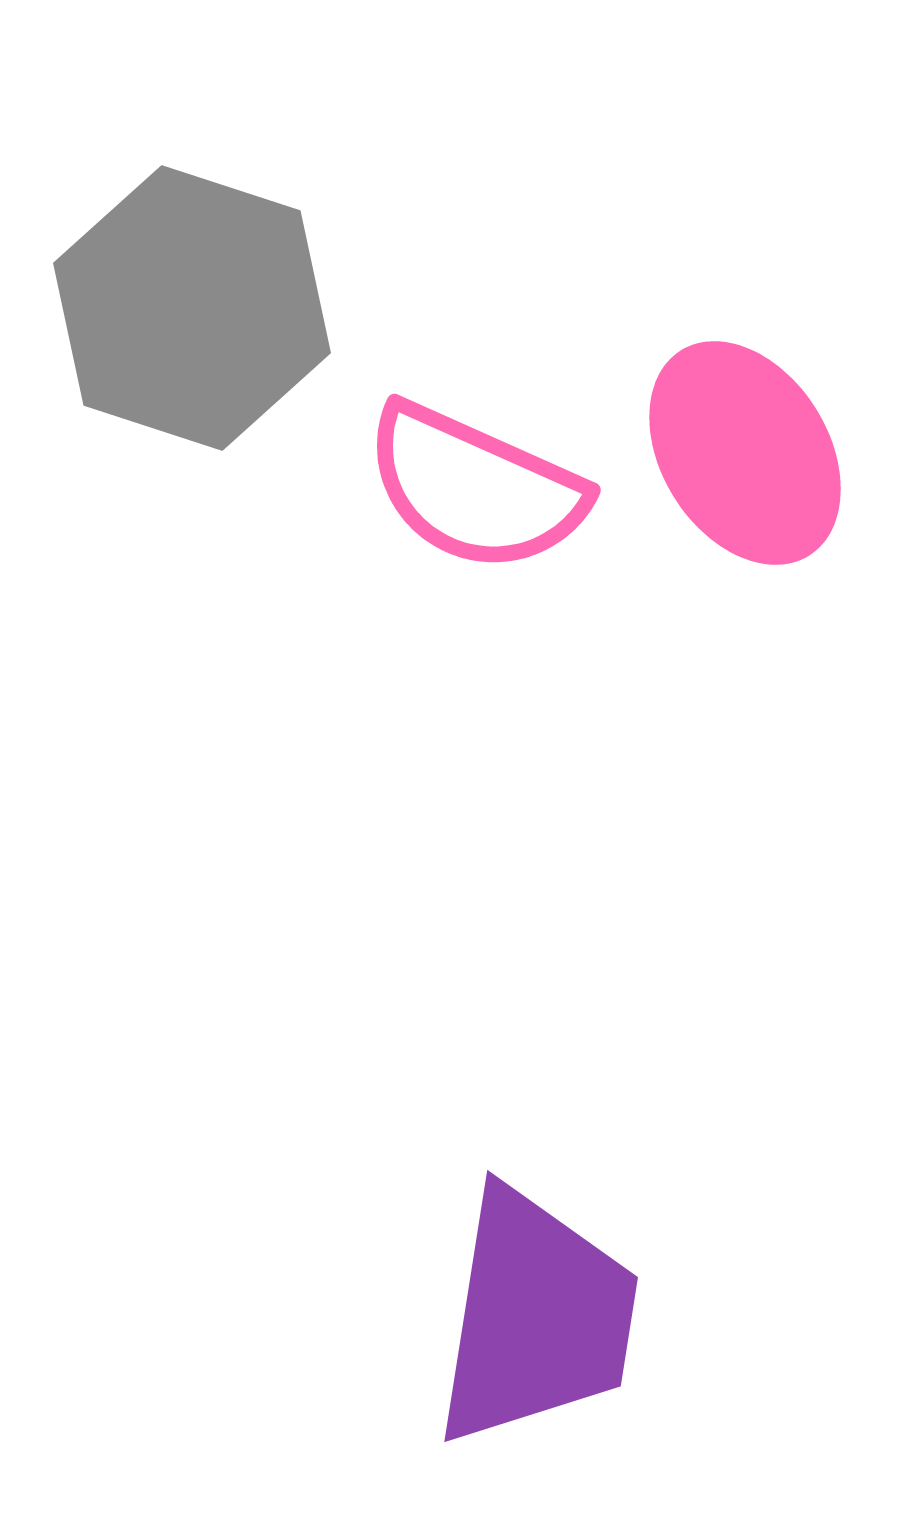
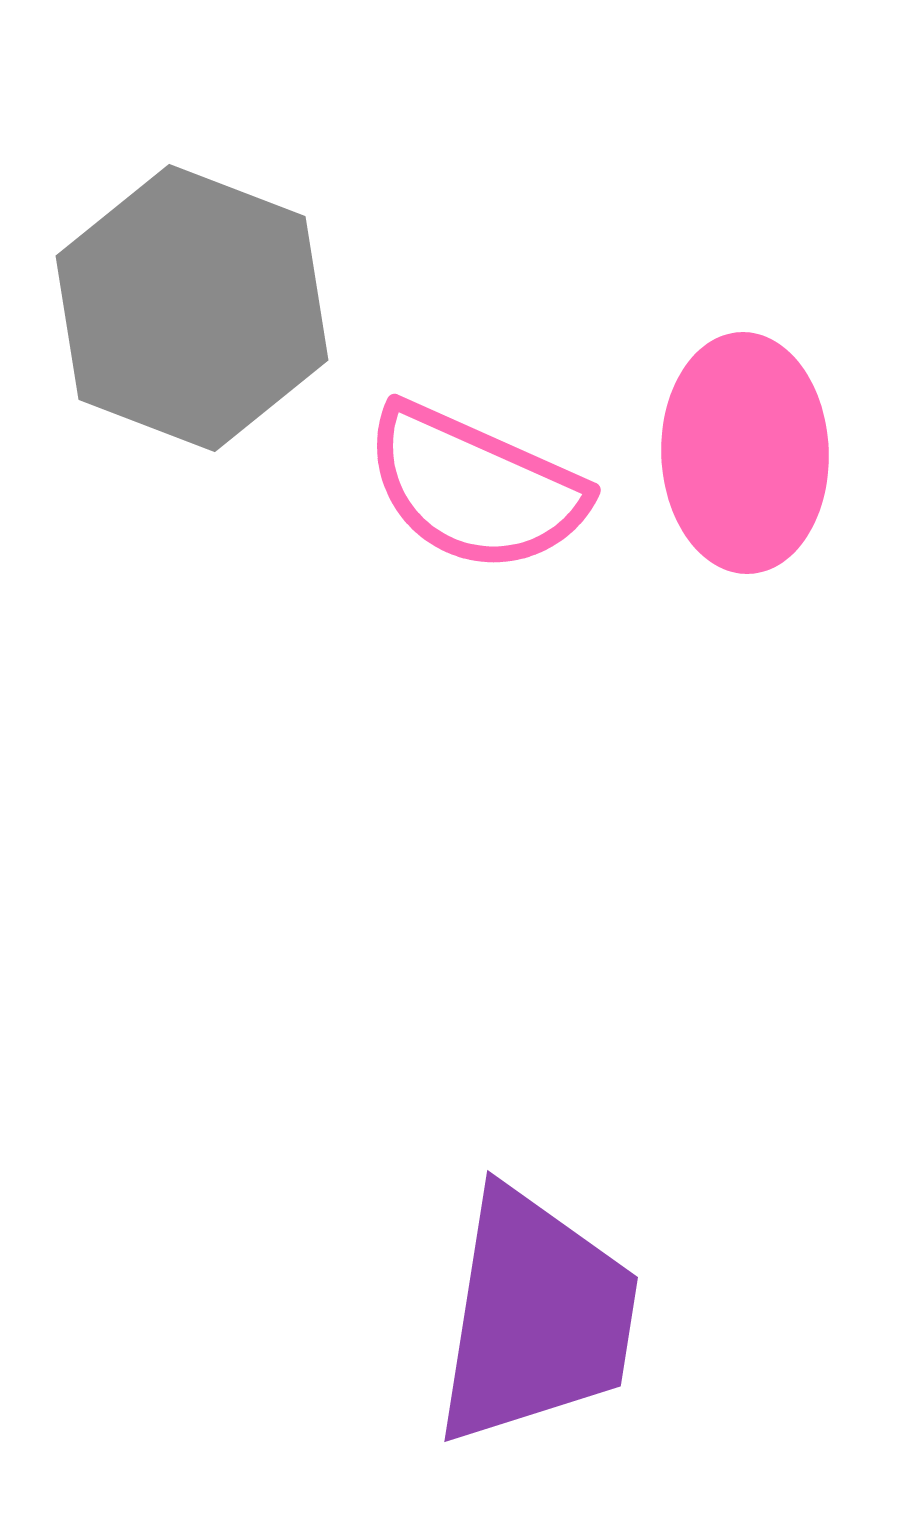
gray hexagon: rotated 3 degrees clockwise
pink ellipse: rotated 30 degrees clockwise
